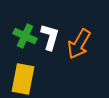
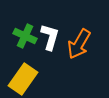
yellow rectangle: rotated 24 degrees clockwise
